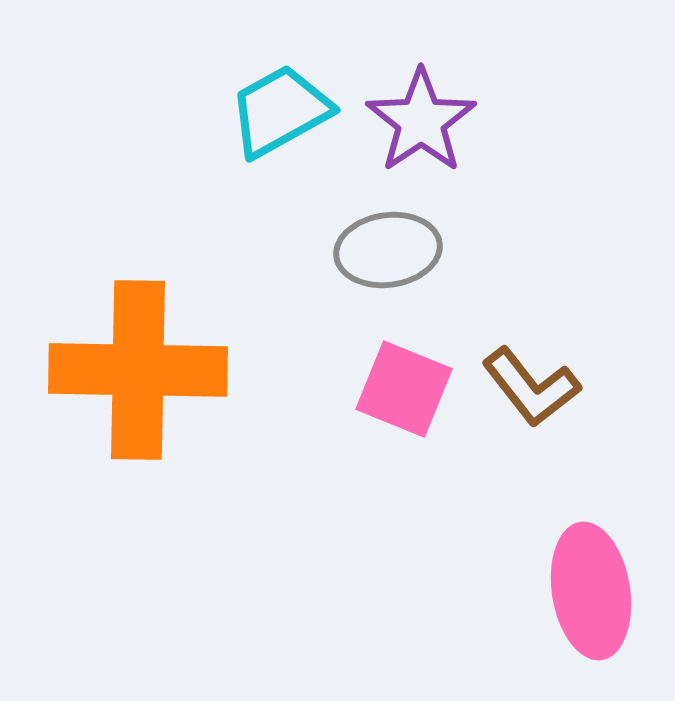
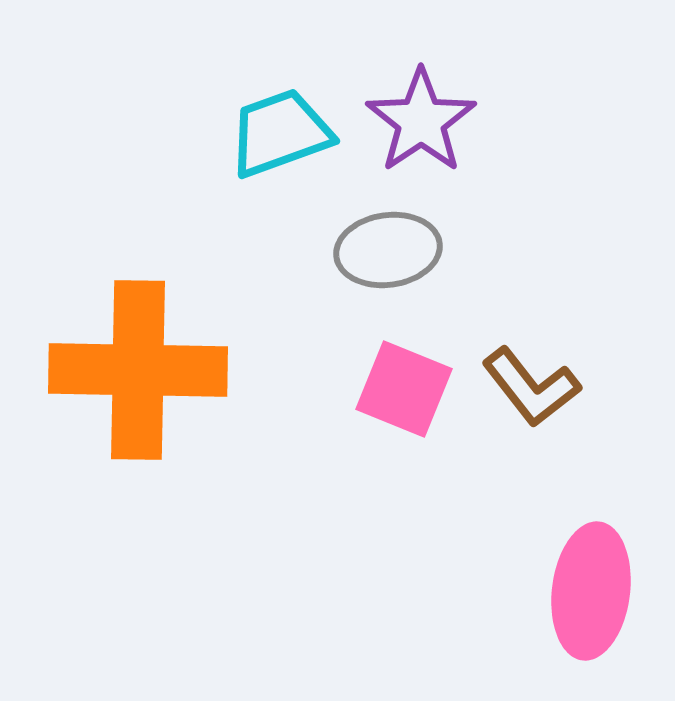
cyan trapezoid: moved 22 px down; rotated 9 degrees clockwise
pink ellipse: rotated 16 degrees clockwise
